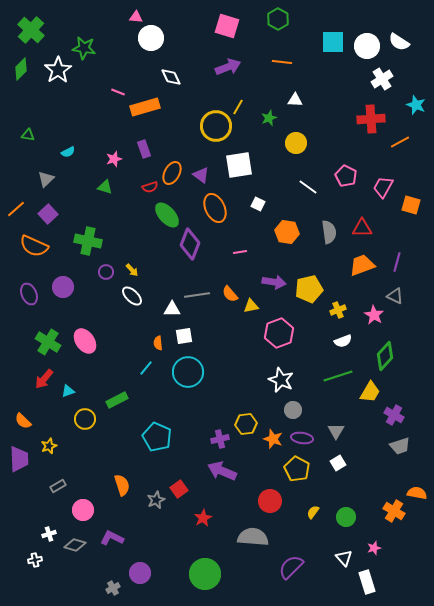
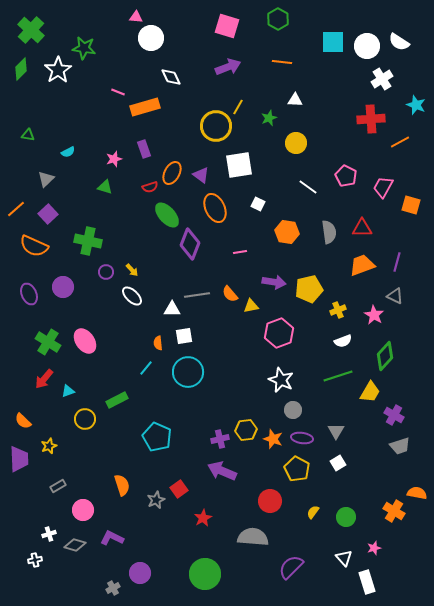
yellow hexagon at (246, 424): moved 6 px down
